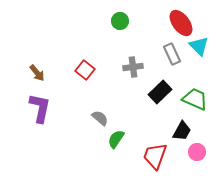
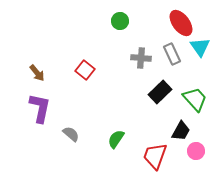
cyan triangle: moved 1 px right, 1 px down; rotated 10 degrees clockwise
gray cross: moved 8 px right, 9 px up; rotated 12 degrees clockwise
green trapezoid: rotated 24 degrees clockwise
gray semicircle: moved 29 px left, 16 px down
black trapezoid: moved 1 px left
pink circle: moved 1 px left, 1 px up
